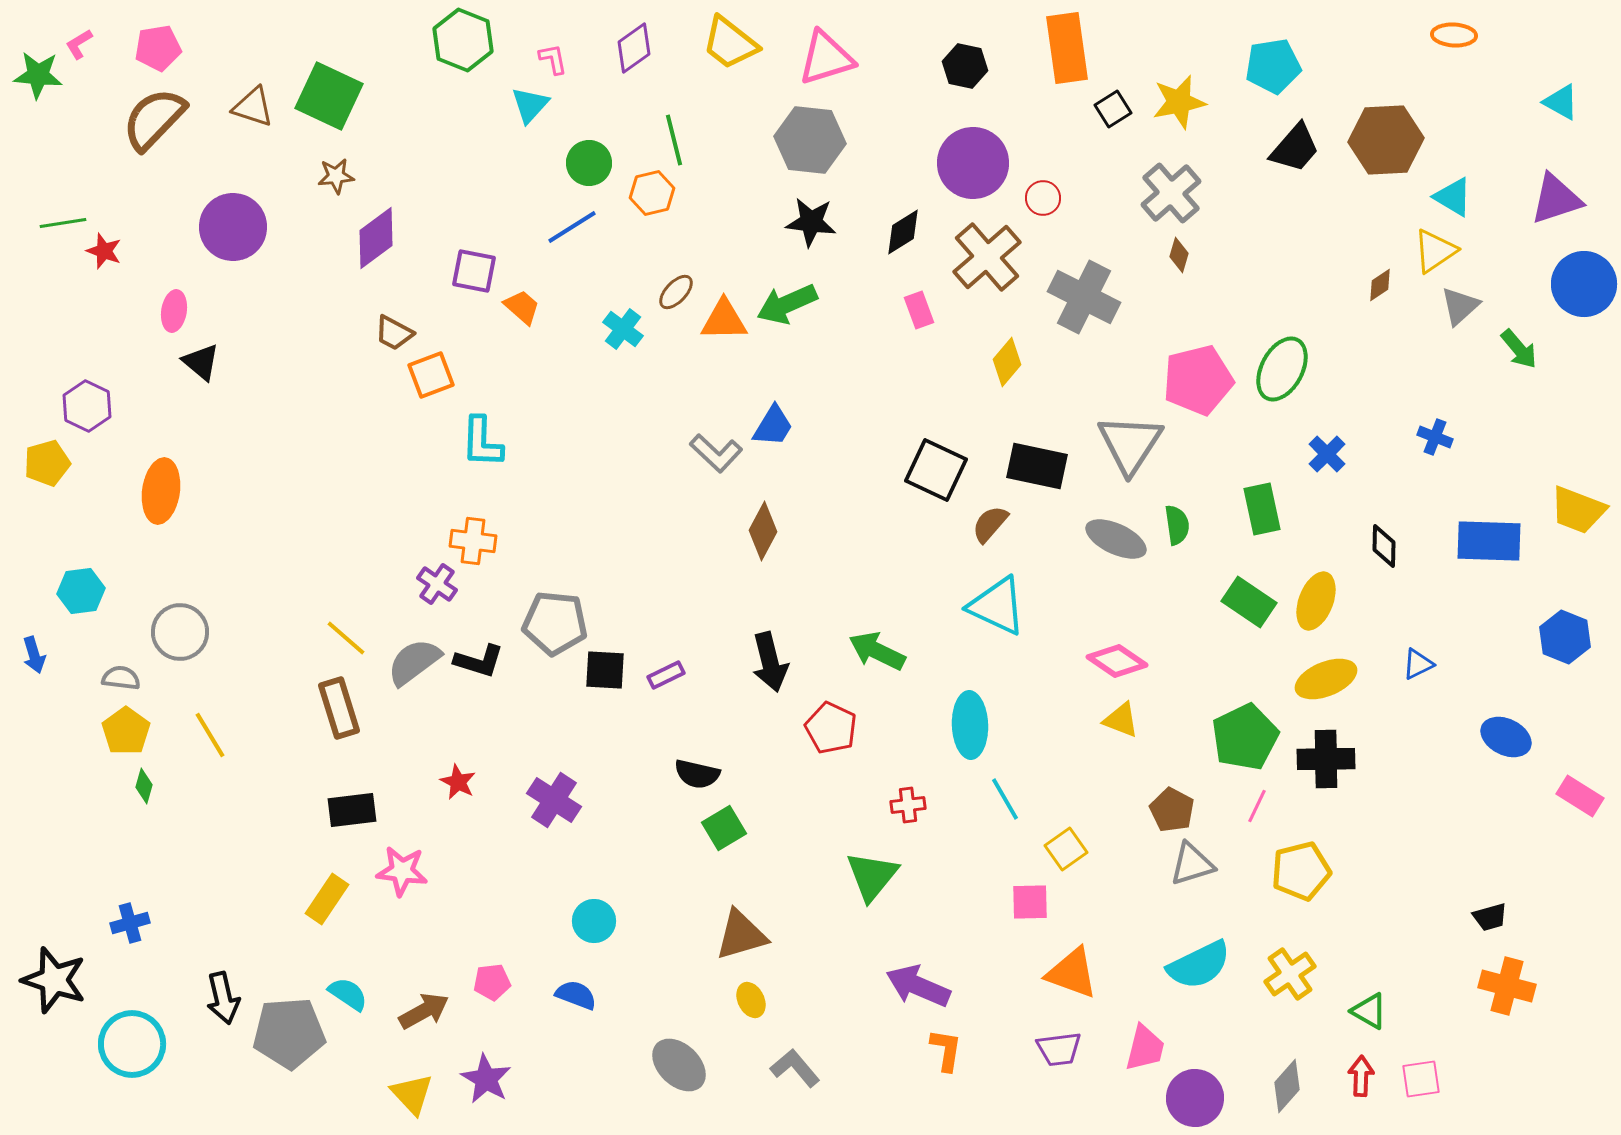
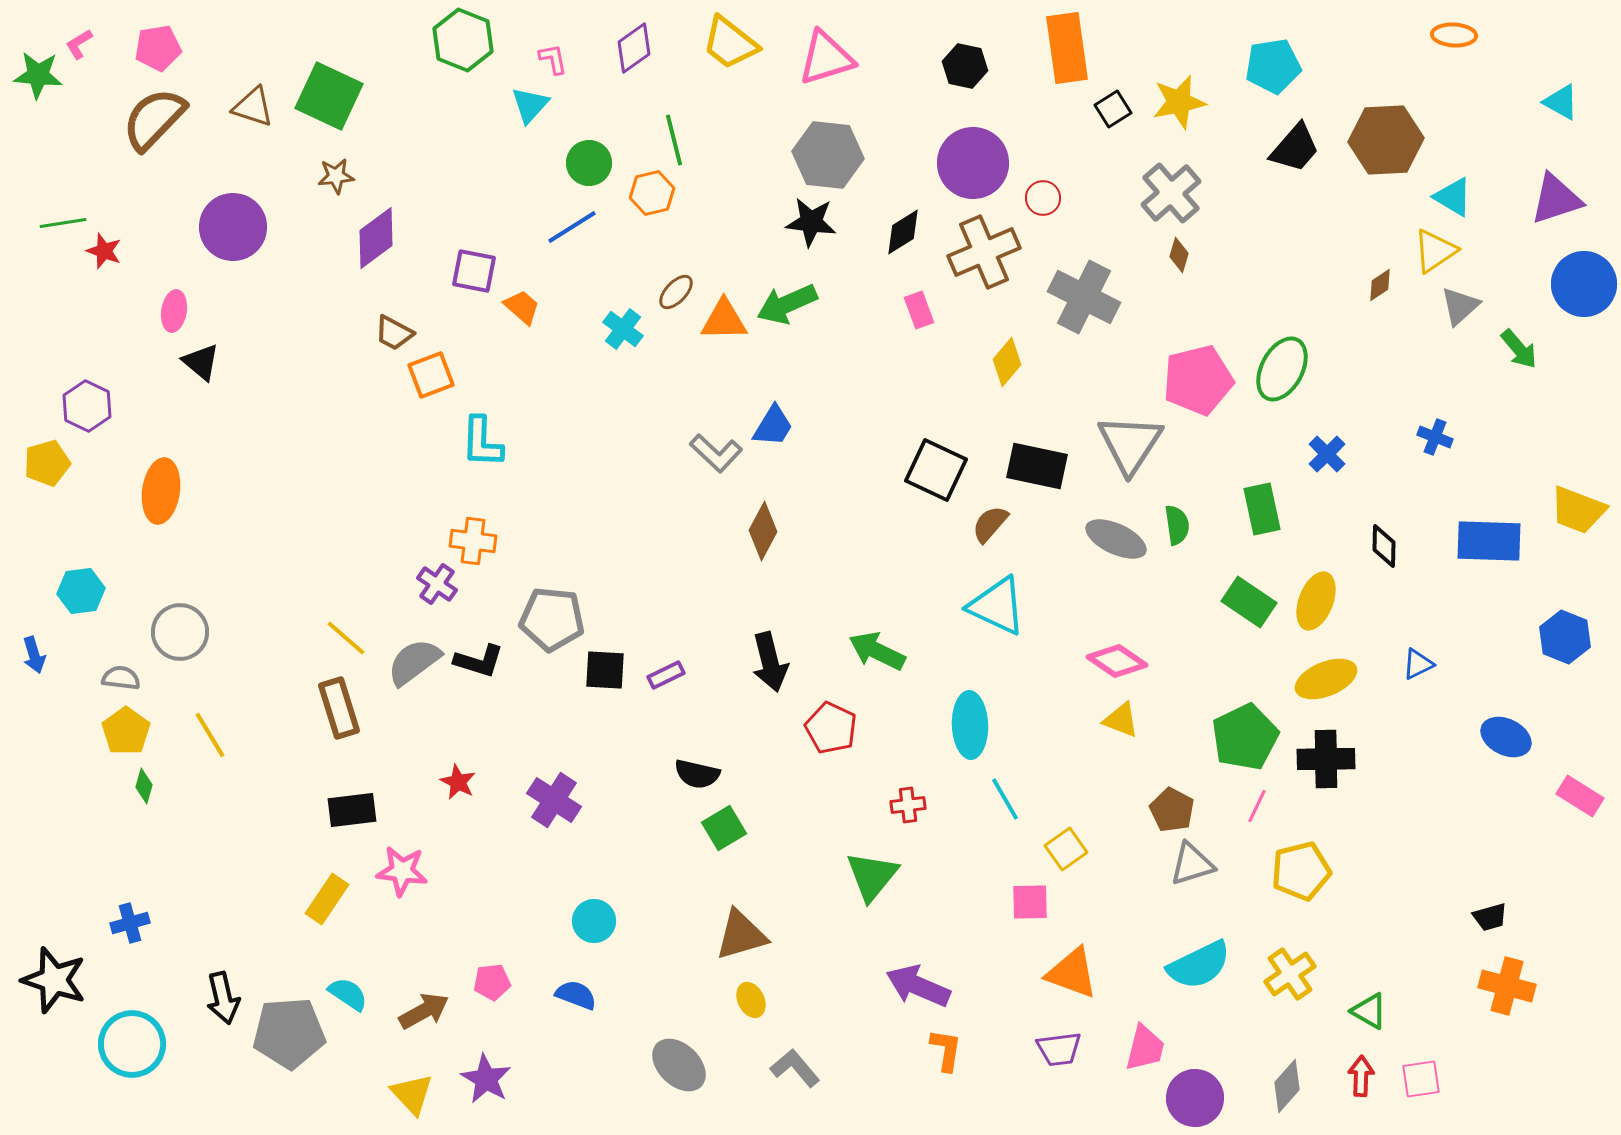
gray hexagon at (810, 140): moved 18 px right, 15 px down
brown cross at (987, 257): moved 3 px left, 5 px up; rotated 18 degrees clockwise
gray pentagon at (555, 623): moved 3 px left, 4 px up
